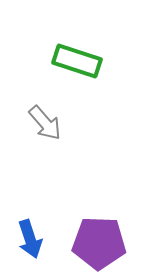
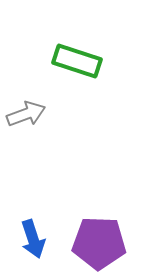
gray arrow: moved 19 px left, 9 px up; rotated 69 degrees counterclockwise
blue arrow: moved 3 px right
